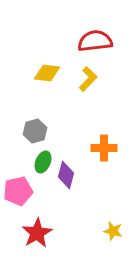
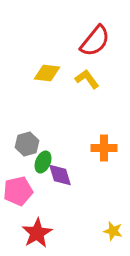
red semicircle: rotated 136 degrees clockwise
yellow L-shape: moved 1 px left; rotated 80 degrees counterclockwise
gray hexagon: moved 8 px left, 13 px down
purple diamond: moved 6 px left; rotated 32 degrees counterclockwise
